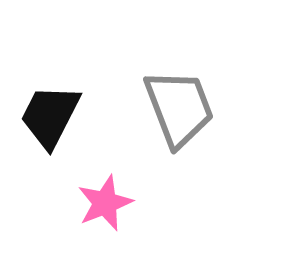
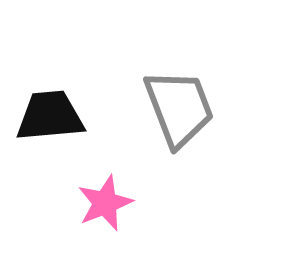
black trapezoid: rotated 58 degrees clockwise
